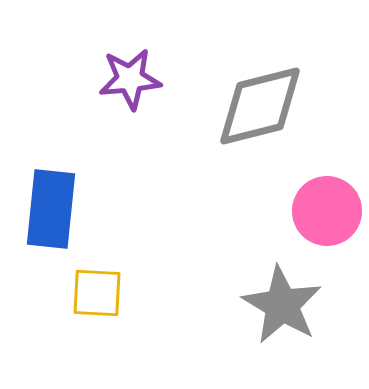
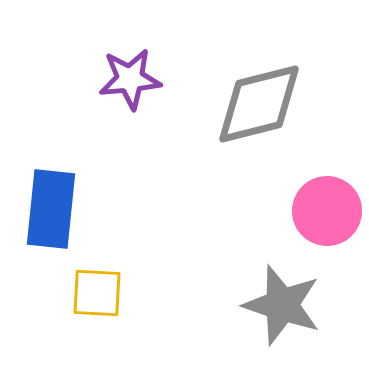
gray diamond: moved 1 px left, 2 px up
gray star: rotated 12 degrees counterclockwise
